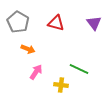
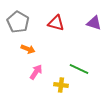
purple triangle: rotated 35 degrees counterclockwise
